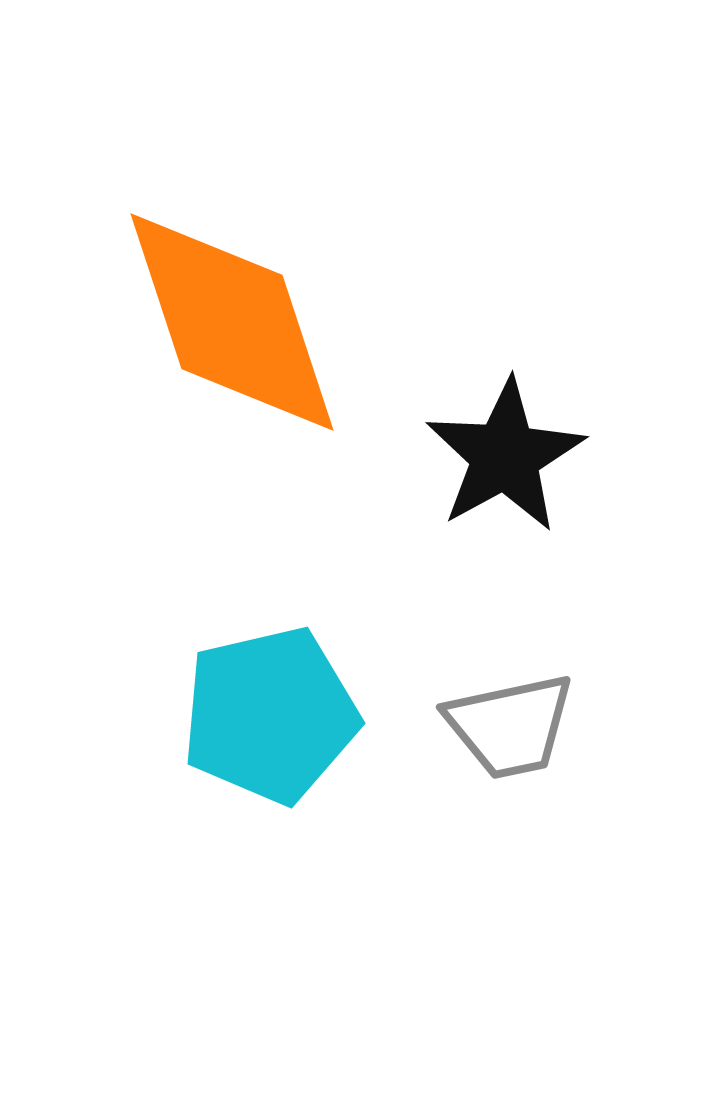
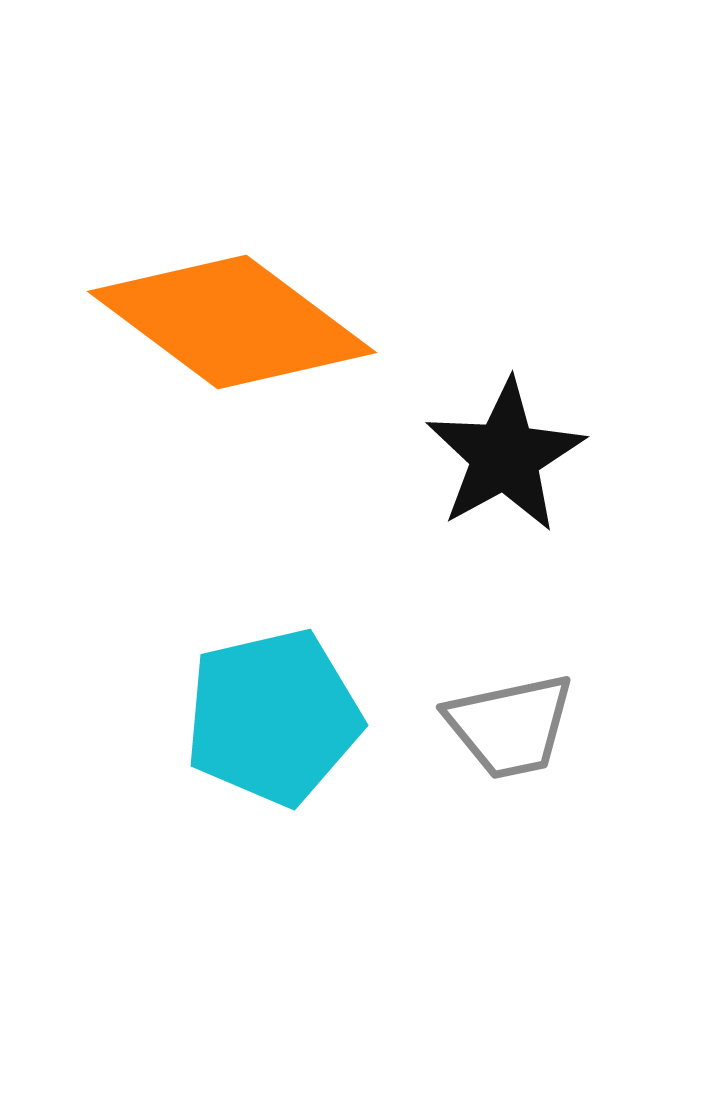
orange diamond: rotated 35 degrees counterclockwise
cyan pentagon: moved 3 px right, 2 px down
